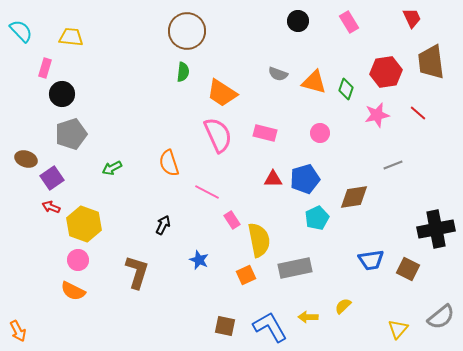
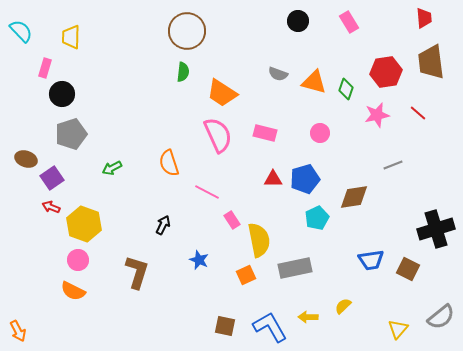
red trapezoid at (412, 18): moved 12 px right; rotated 20 degrees clockwise
yellow trapezoid at (71, 37): rotated 95 degrees counterclockwise
black cross at (436, 229): rotated 6 degrees counterclockwise
